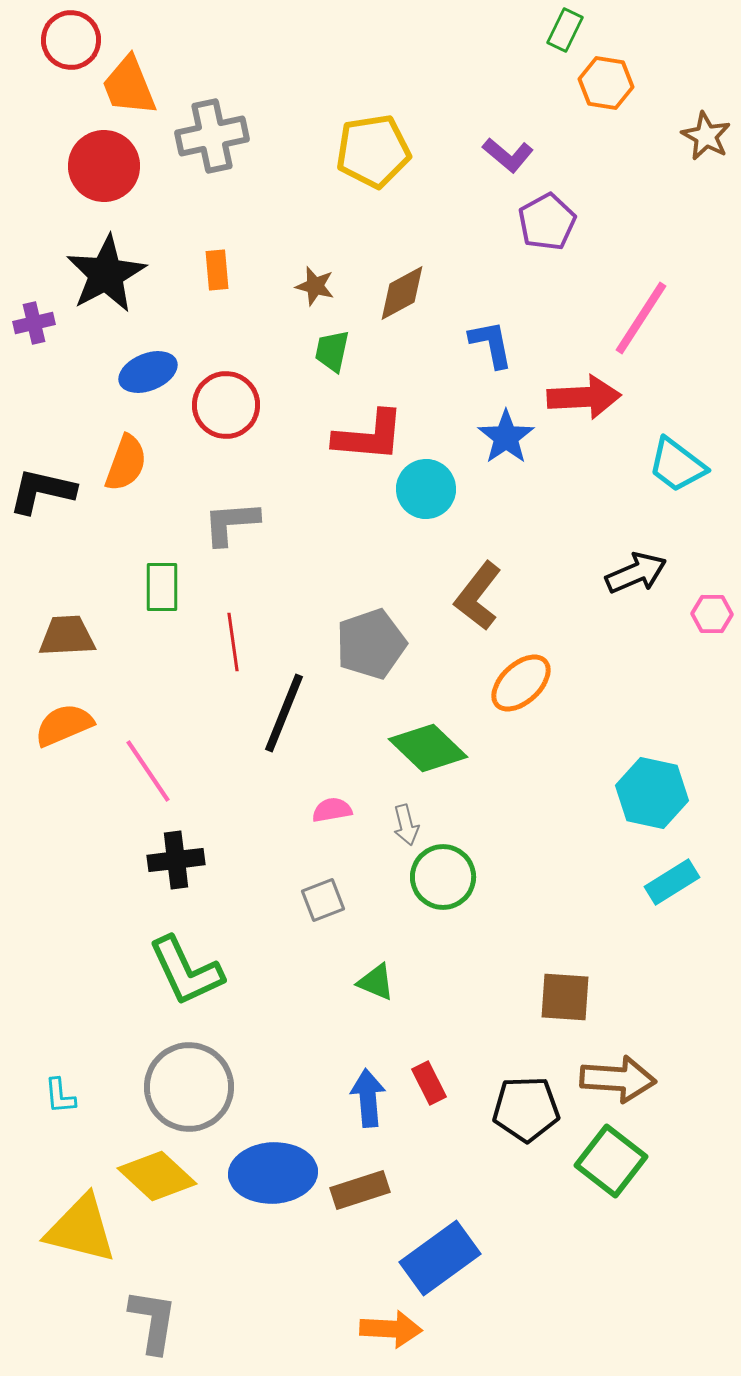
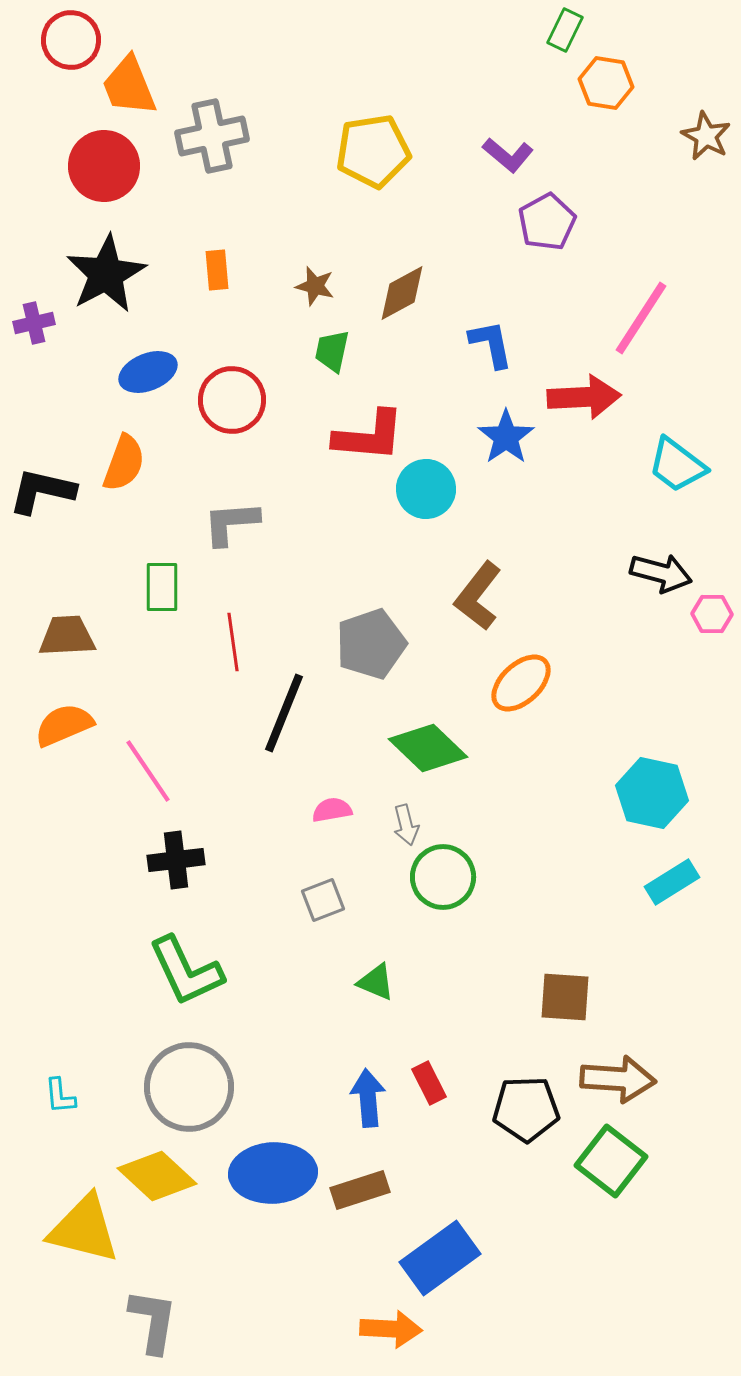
red circle at (226, 405): moved 6 px right, 5 px up
orange semicircle at (126, 463): moved 2 px left
black arrow at (636, 573): moved 25 px right; rotated 38 degrees clockwise
yellow triangle at (81, 1229): moved 3 px right
